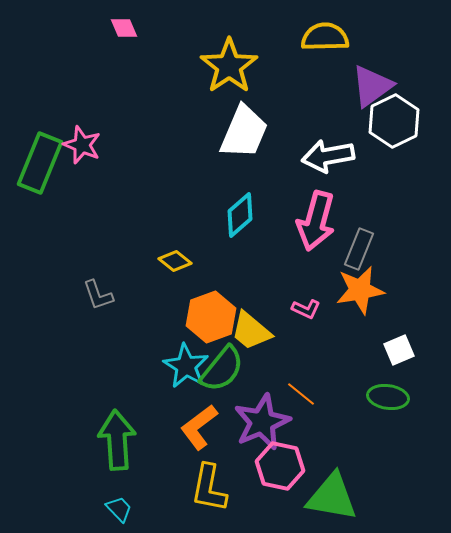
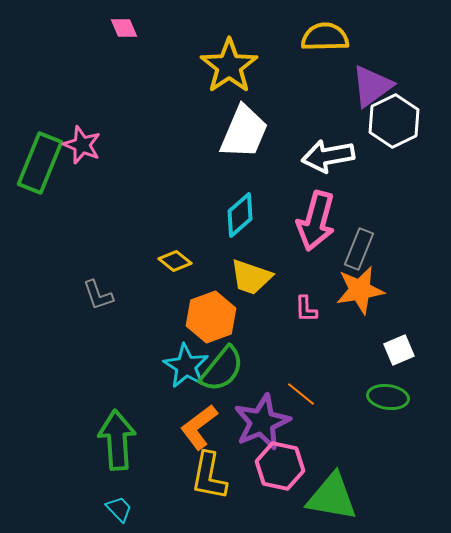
pink L-shape: rotated 64 degrees clockwise
yellow trapezoid: moved 54 px up; rotated 21 degrees counterclockwise
yellow L-shape: moved 12 px up
